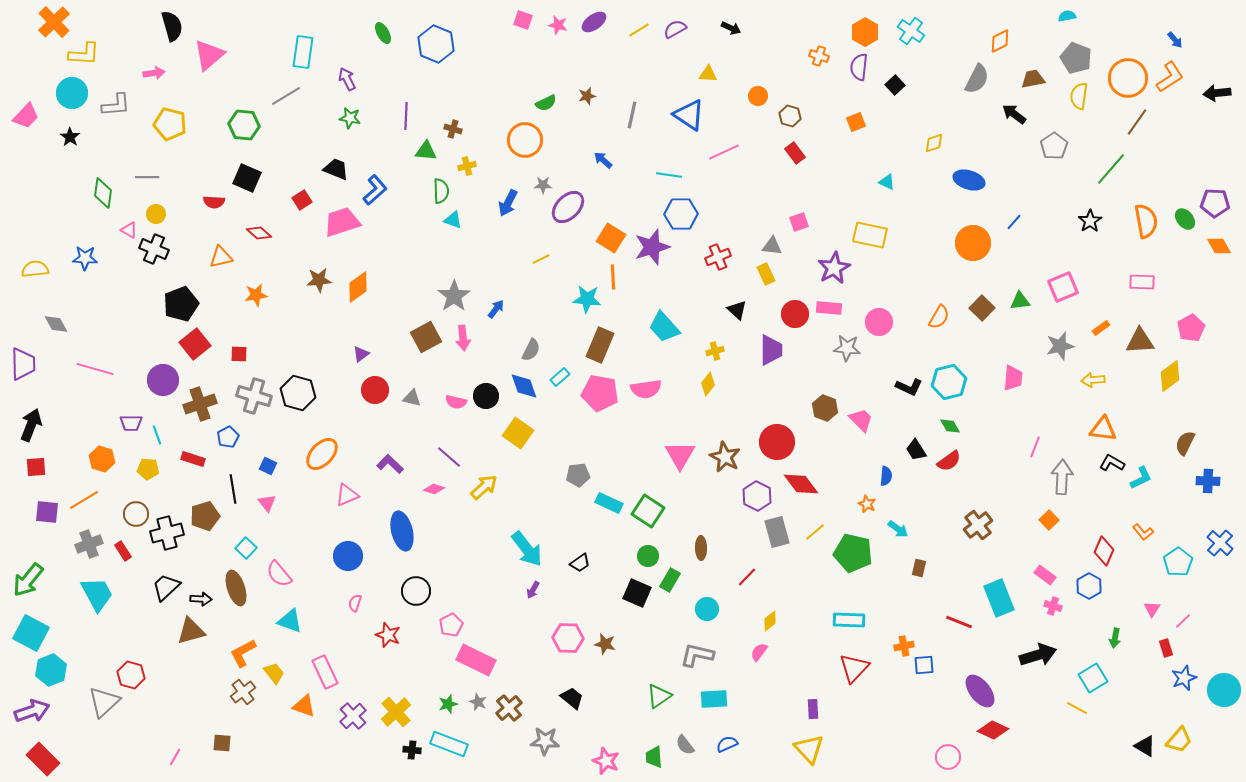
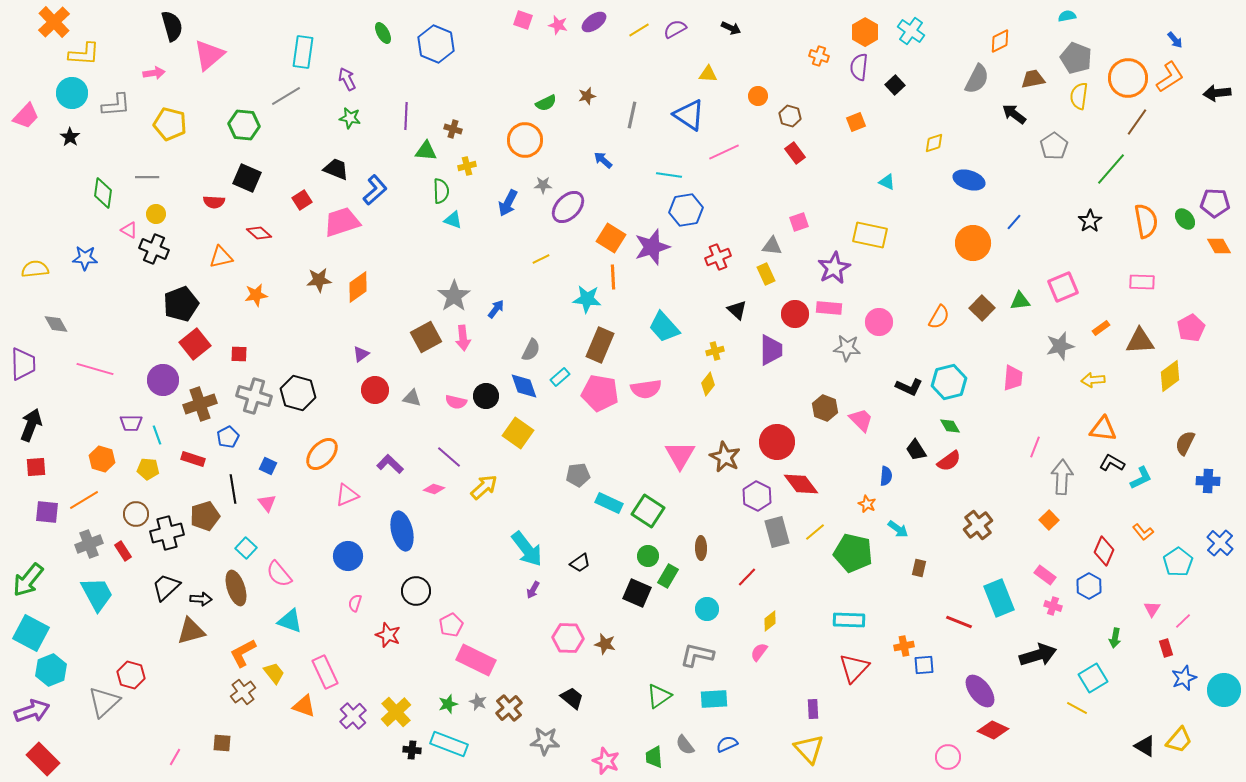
blue hexagon at (681, 214): moved 5 px right, 4 px up; rotated 8 degrees counterclockwise
green rectangle at (670, 580): moved 2 px left, 4 px up
